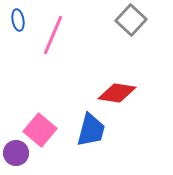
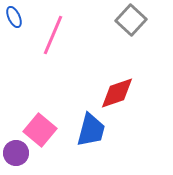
blue ellipse: moved 4 px left, 3 px up; rotated 15 degrees counterclockwise
red diamond: rotated 27 degrees counterclockwise
